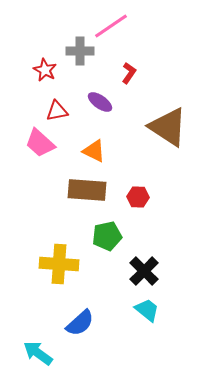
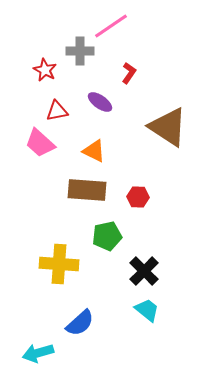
cyan arrow: rotated 52 degrees counterclockwise
